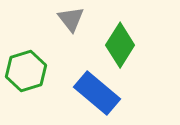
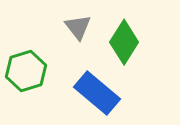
gray triangle: moved 7 px right, 8 px down
green diamond: moved 4 px right, 3 px up
